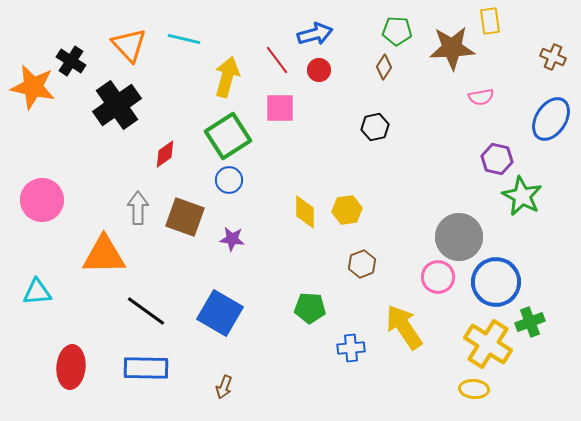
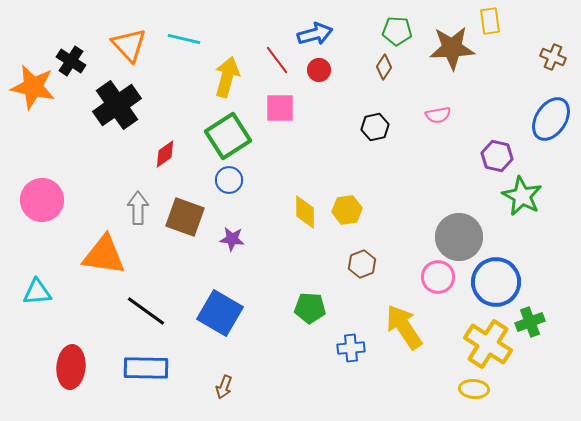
pink semicircle at (481, 97): moved 43 px left, 18 px down
purple hexagon at (497, 159): moved 3 px up
orange triangle at (104, 255): rotated 9 degrees clockwise
